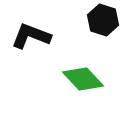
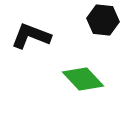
black hexagon: rotated 12 degrees counterclockwise
